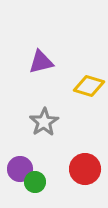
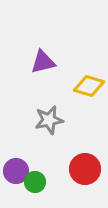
purple triangle: moved 2 px right
gray star: moved 5 px right, 2 px up; rotated 20 degrees clockwise
purple circle: moved 4 px left, 2 px down
